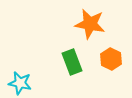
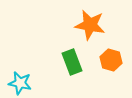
orange star: moved 1 px down
orange hexagon: moved 1 px down; rotated 10 degrees counterclockwise
